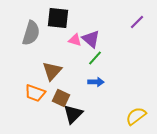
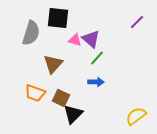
green line: moved 2 px right
brown triangle: moved 1 px right, 7 px up
